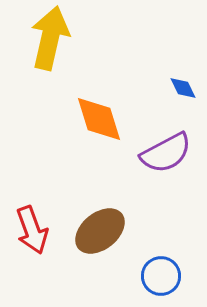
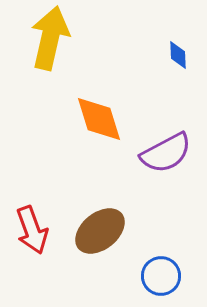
blue diamond: moved 5 px left, 33 px up; rotated 24 degrees clockwise
